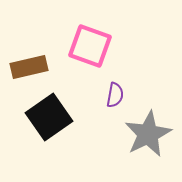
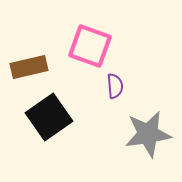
purple semicircle: moved 9 px up; rotated 15 degrees counterclockwise
gray star: rotated 18 degrees clockwise
